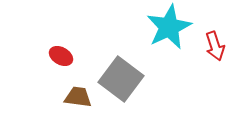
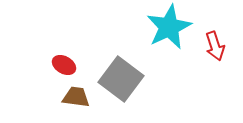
red ellipse: moved 3 px right, 9 px down
brown trapezoid: moved 2 px left
